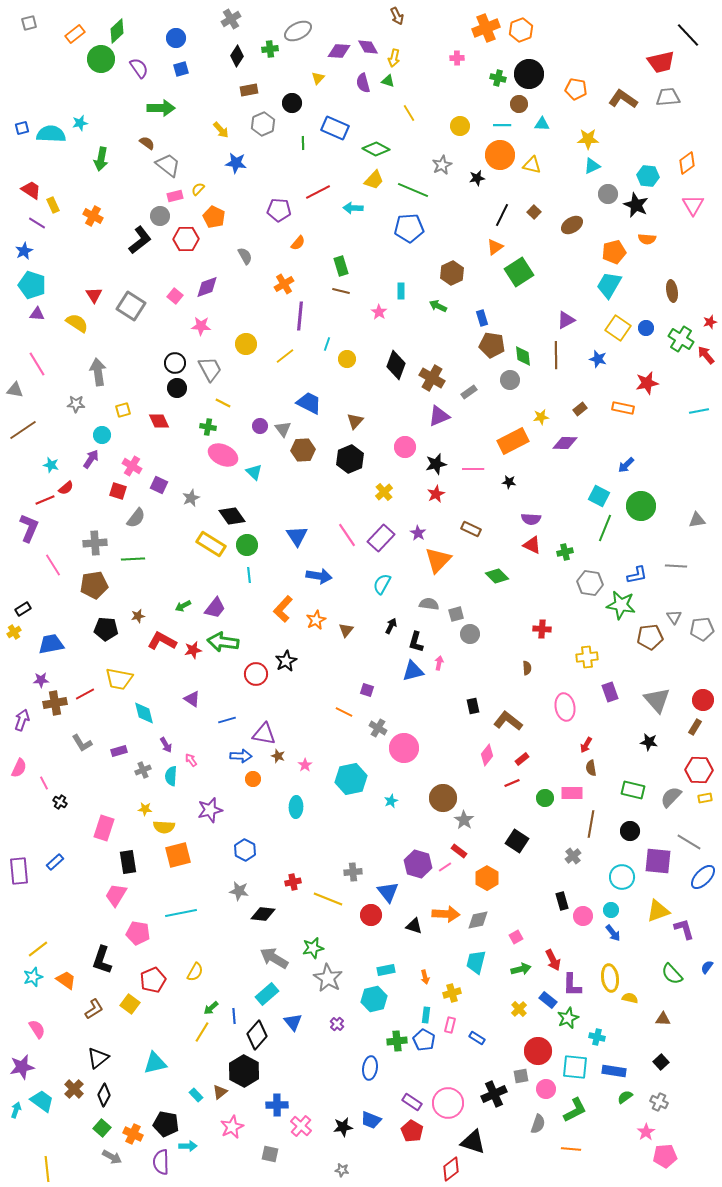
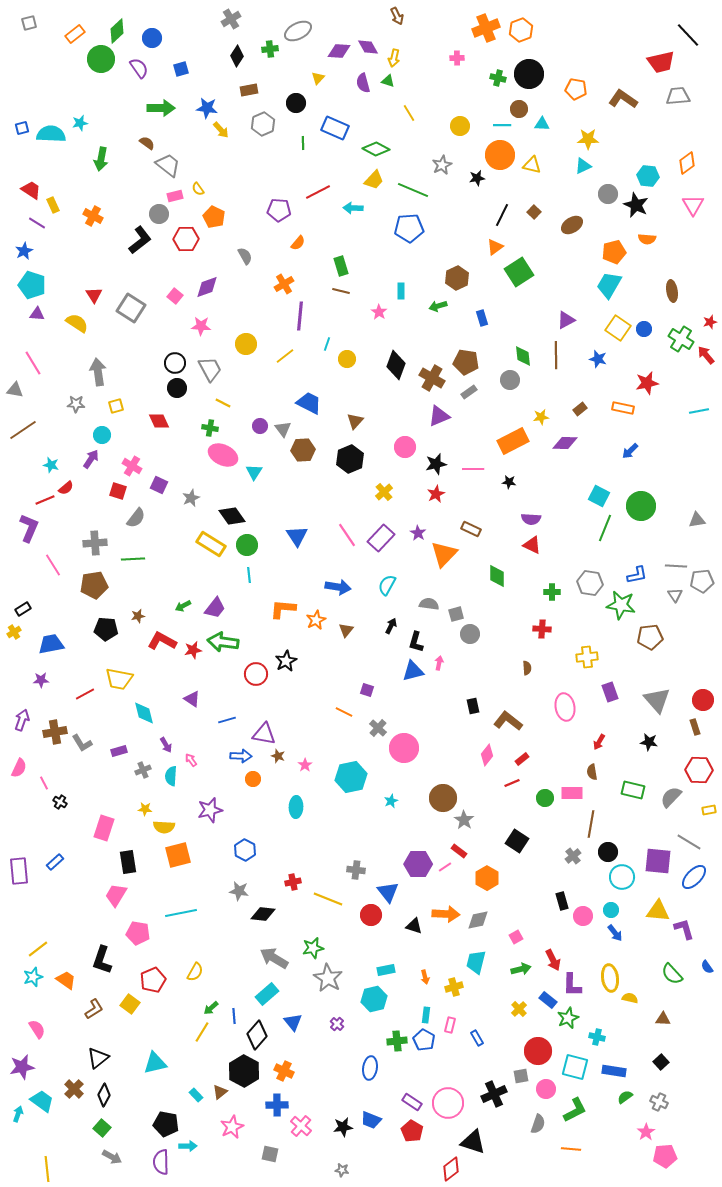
blue circle at (176, 38): moved 24 px left
gray trapezoid at (668, 97): moved 10 px right, 1 px up
black circle at (292, 103): moved 4 px right
brown circle at (519, 104): moved 5 px down
blue star at (236, 163): moved 29 px left, 55 px up
cyan triangle at (592, 166): moved 9 px left
yellow semicircle at (198, 189): rotated 80 degrees counterclockwise
gray circle at (160, 216): moved 1 px left, 2 px up
brown hexagon at (452, 273): moved 5 px right, 5 px down
gray square at (131, 306): moved 2 px down
green arrow at (438, 306): rotated 42 degrees counterclockwise
blue circle at (646, 328): moved 2 px left, 1 px down
brown pentagon at (492, 345): moved 26 px left, 17 px down
pink line at (37, 364): moved 4 px left, 1 px up
yellow square at (123, 410): moved 7 px left, 4 px up
green cross at (208, 427): moved 2 px right, 1 px down
blue arrow at (626, 465): moved 4 px right, 14 px up
cyan triangle at (254, 472): rotated 18 degrees clockwise
green cross at (565, 552): moved 13 px left, 40 px down; rotated 14 degrees clockwise
orange triangle at (438, 560): moved 6 px right, 6 px up
blue arrow at (319, 576): moved 19 px right, 11 px down
green diamond at (497, 576): rotated 45 degrees clockwise
cyan semicircle at (382, 584): moved 5 px right, 1 px down
orange L-shape at (283, 609): rotated 52 degrees clockwise
gray triangle at (674, 617): moved 1 px right, 22 px up
gray pentagon at (702, 629): moved 48 px up
brown cross at (55, 703): moved 29 px down
brown rectangle at (695, 727): rotated 49 degrees counterclockwise
gray cross at (378, 728): rotated 12 degrees clockwise
red arrow at (586, 745): moved 13 px right, 3 px up
brown semicircle at (591, 768): moved 1 px right, 4 px down
cyan hexagon at (351, 779): moved 2 px up
yellow rectangle at (705, 798): moved 4 px right, 12 px down
black circle at (630, 831): moved 22 px left, 21 px down
purple hexagon at (418, 864): rotated 16 degrees counterclockwise
gray cross at (353, 872): moved 3 px right, 2 px up; rotated 12 degrees clockwise
blue ellipse at (703, 877): moved 9 px left
yellow triangle at (658, 911): rotated 25 degrees clockwise
blue arrow at (613, 933): moved 2 px right
blue semicircle at (707, 967): rotated 72 degrees counterclockwise
yellow cross at (452, 993): moved 2 px right, 6 px up
blue rectangle at (477, 1038): rotated 28 degrees clockwise
cyan square at (575, 1067): rotated 8 degrees clockwise
cyan arrow at (16, 1110): moved 2 px right, 4 px down
orange cross at (133, 1134): moved 151 px right, 63 px up
